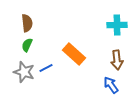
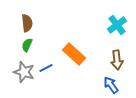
cyan cross: rotated 36 degrees counterclockwise
